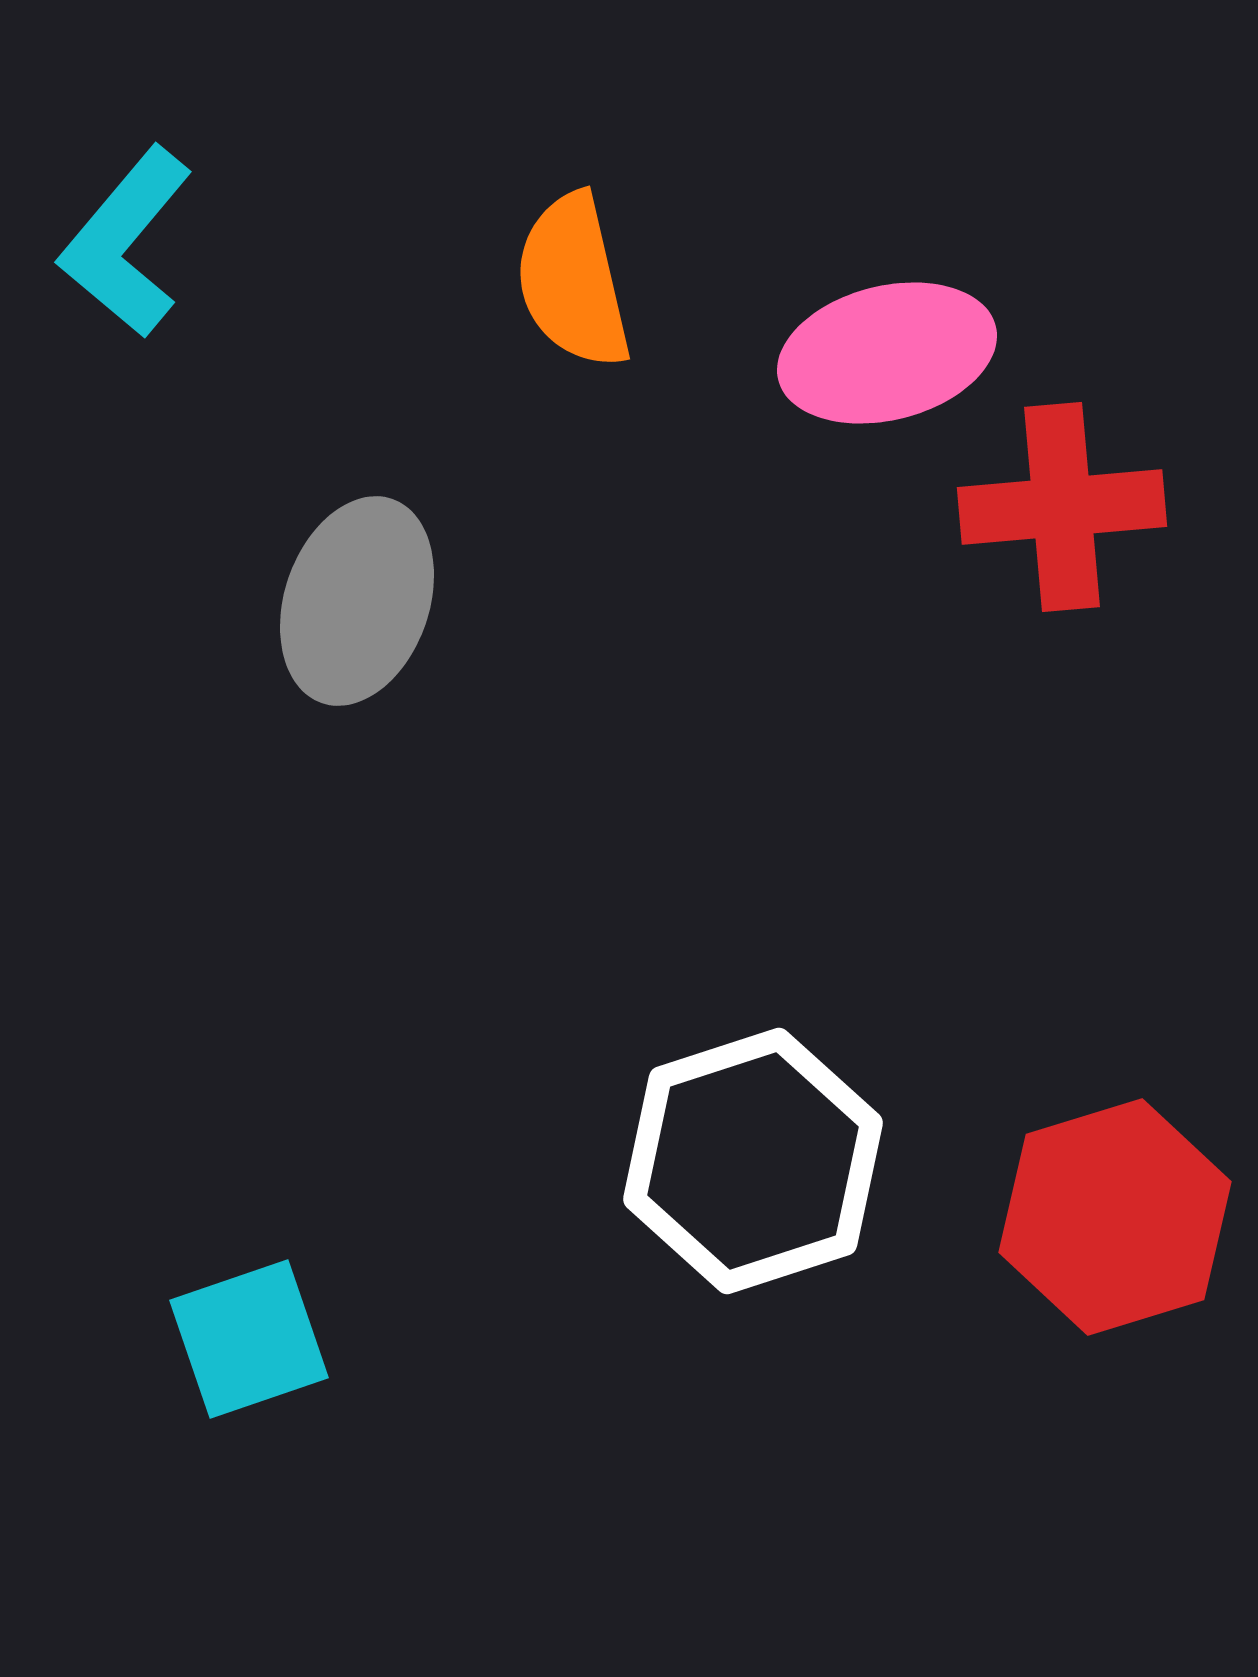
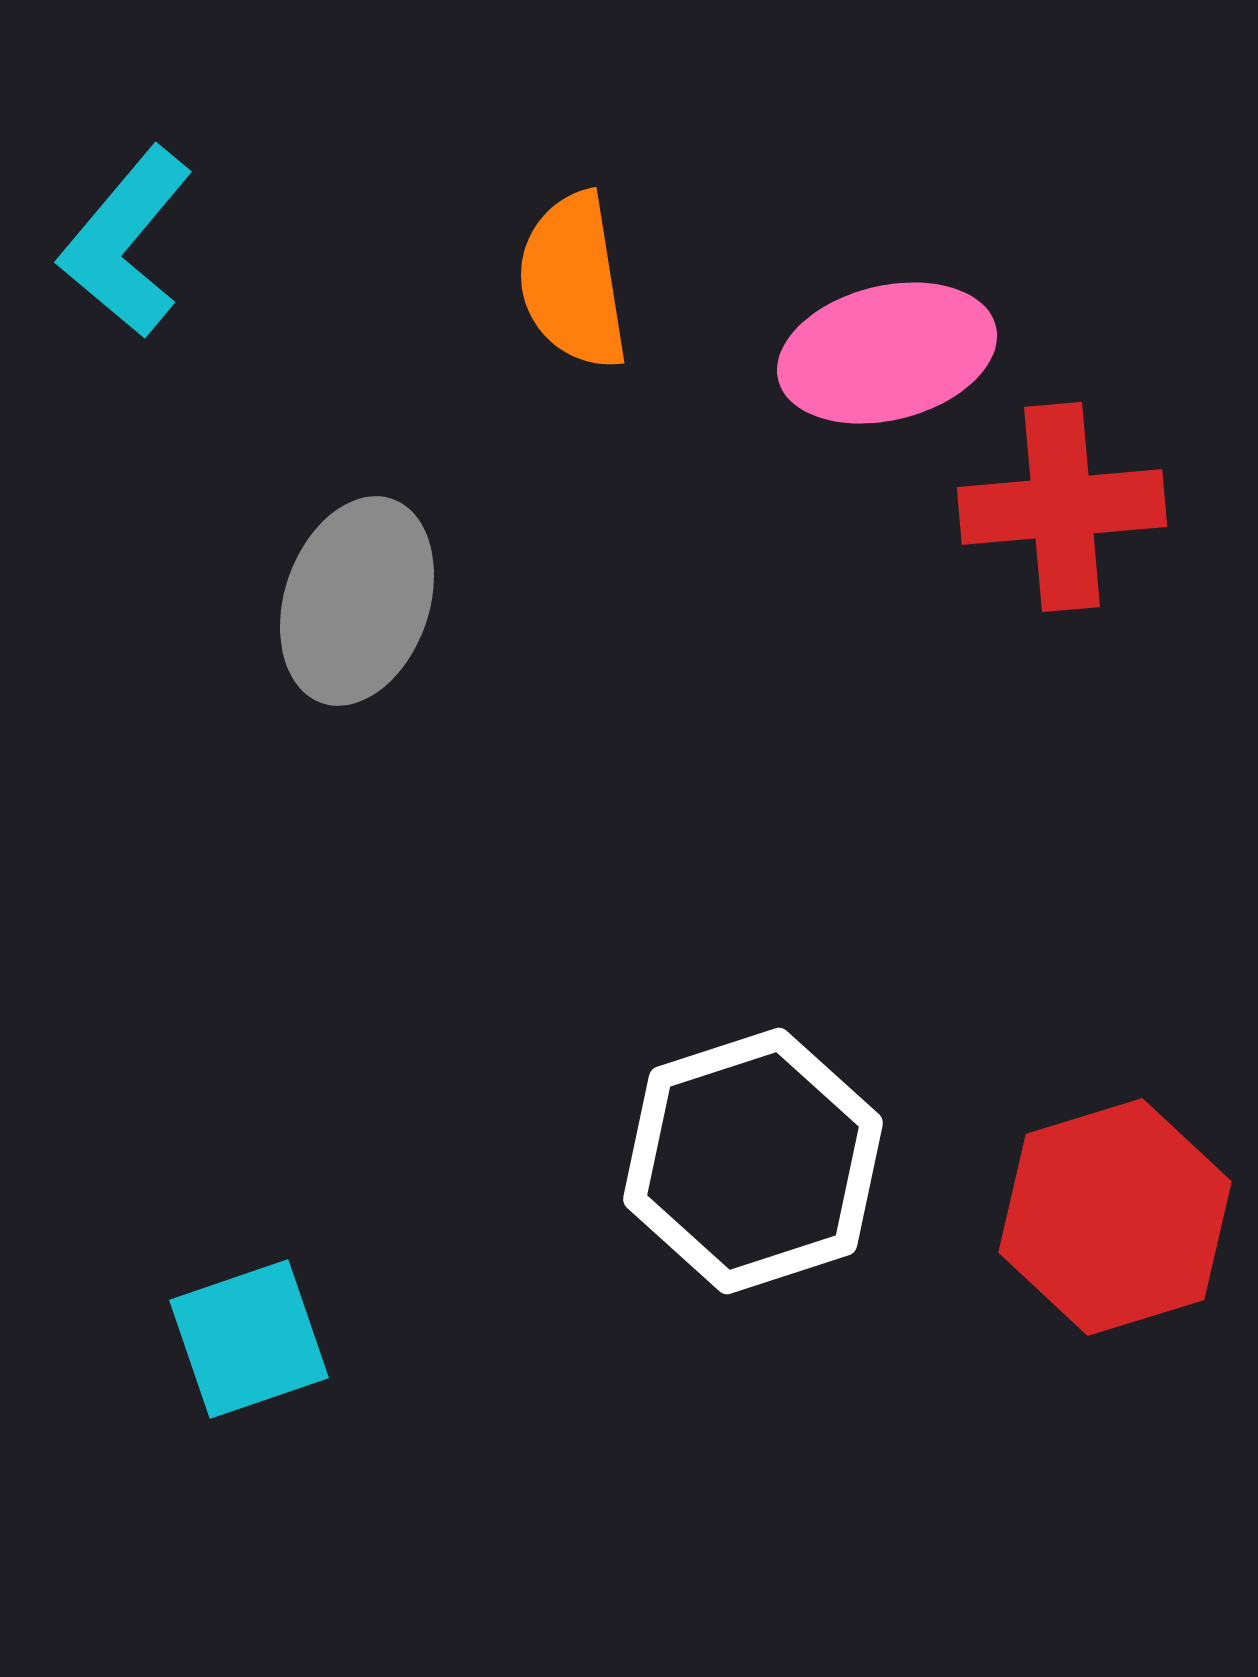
orange semicircle: rotated 4 degrees clockwise
